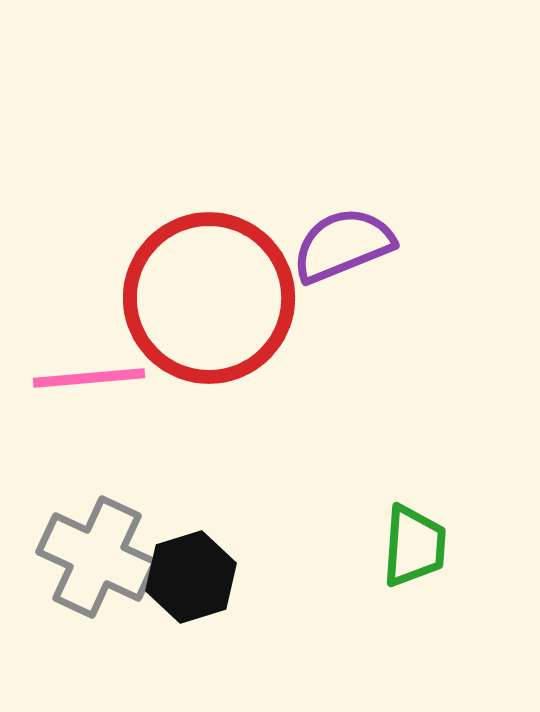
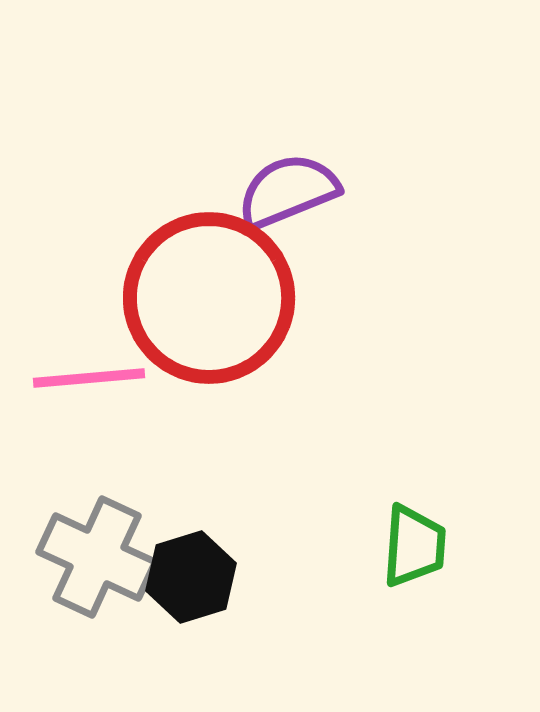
purple semicircle: moved 55 px left, 54 px up
